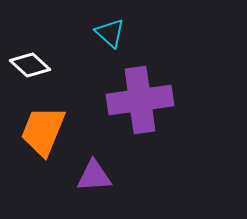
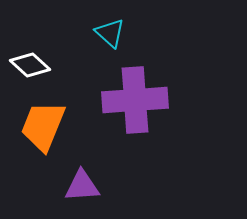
purple cross: moved 5 px left; rotated 4 degrees clockwise
orange trapezoid: moved 5 px up
purple triangle: moved 12 px left, 10 px down
